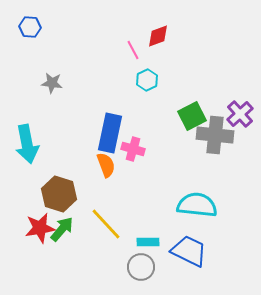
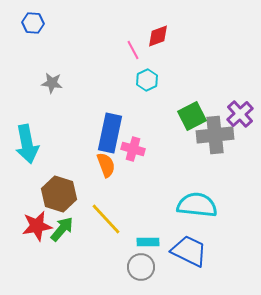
blue hexagon: moved 3 px right, 4 px up
gray cross: rotated 12 degrees counterclockwise
yellow line: moved 5 px up
red star: moved 3 px left, 2 px up
